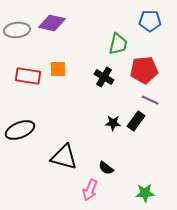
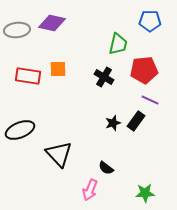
black star: rotated 21 degrees counterclockwise
black triangle: moved 5 px left, 3 px up; rotated 32 degrees clockwise
